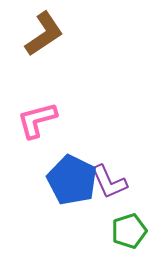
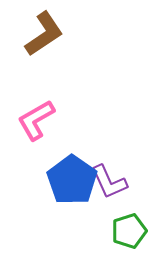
pink L-shape: moved 1 px left; rotated 15 degrees counterclockwise
blue pentagon: rotated 9 degrees clockwise
